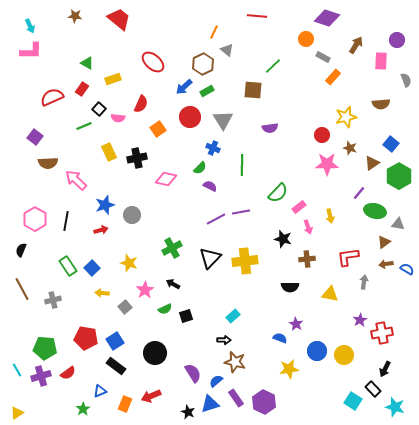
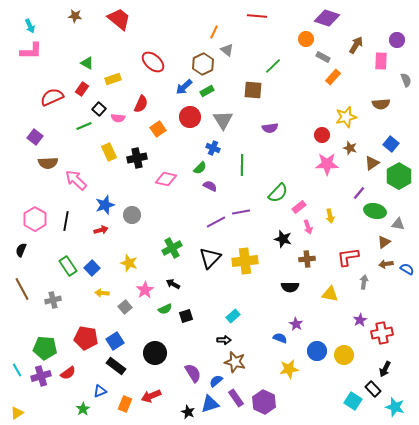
purple line at (216, 219): moved 3 px down
